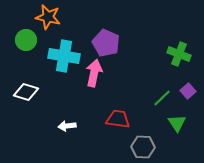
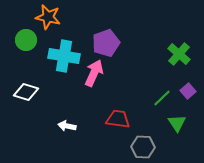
purple pentagon: rotated 28 degrees clockwise
green cross: rotated 20 degrees clockwise
pink arrow: rotated 12 degrees clockwise
white arrow: rotated 18 degrees clockwise
